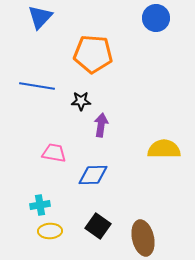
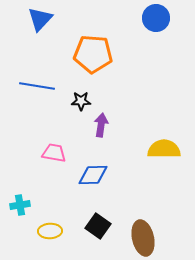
blue triangle: moved 2 px down
cyan cross: moved 20 px left
